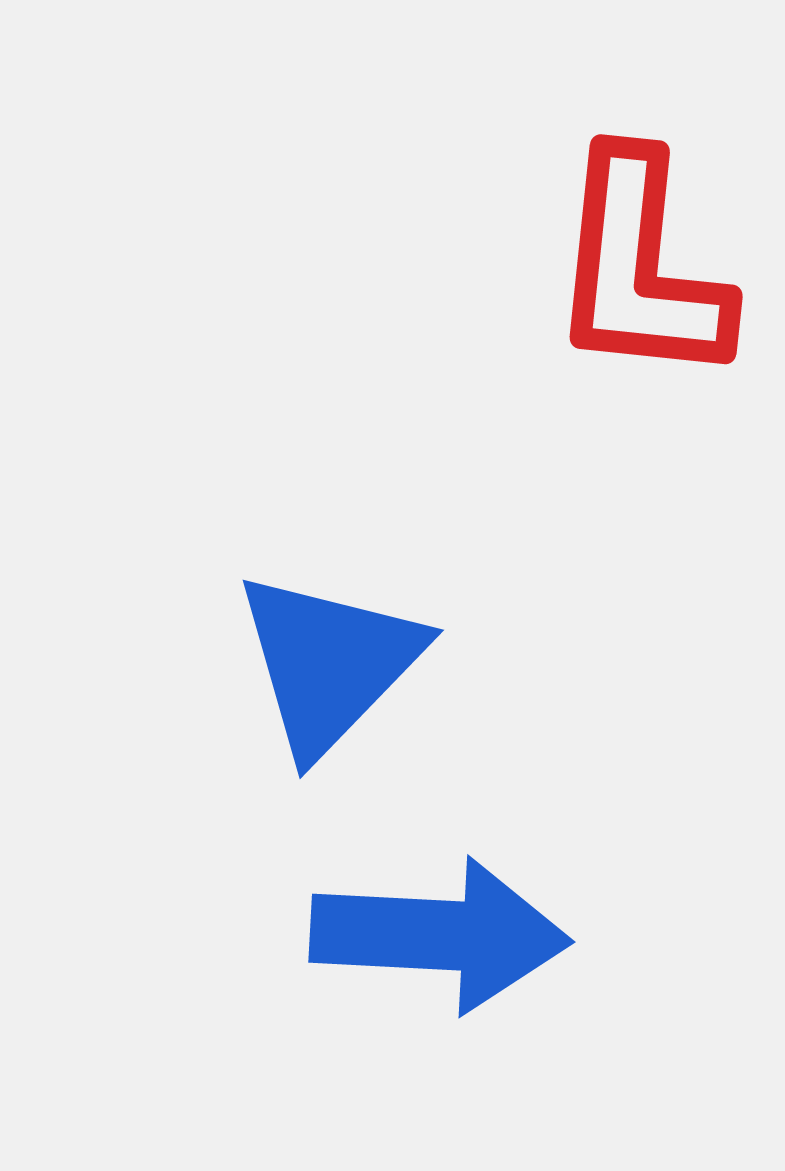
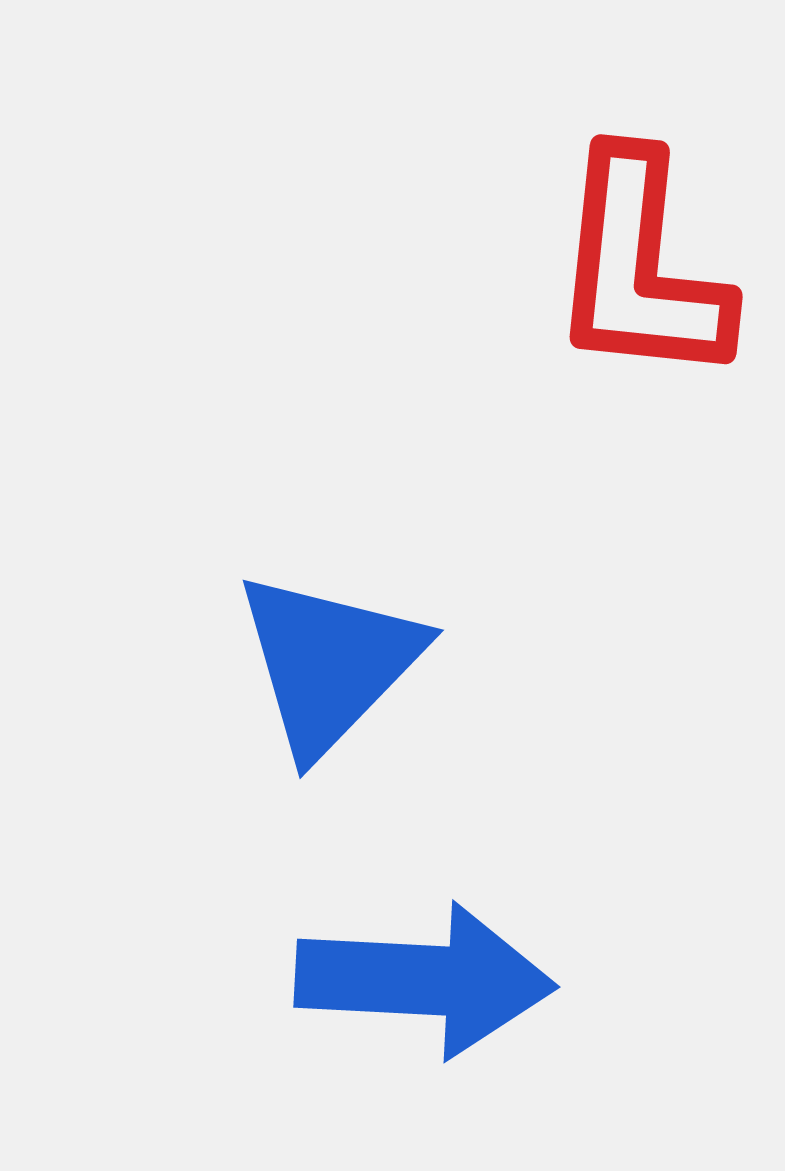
blue arrow: moved 15 px left, 45 px down
